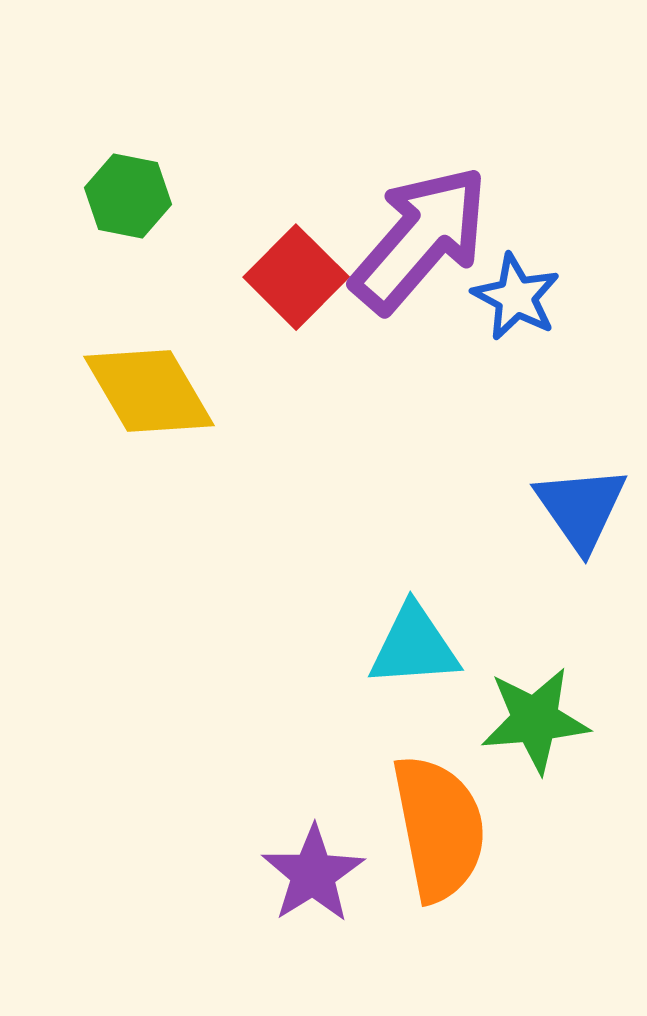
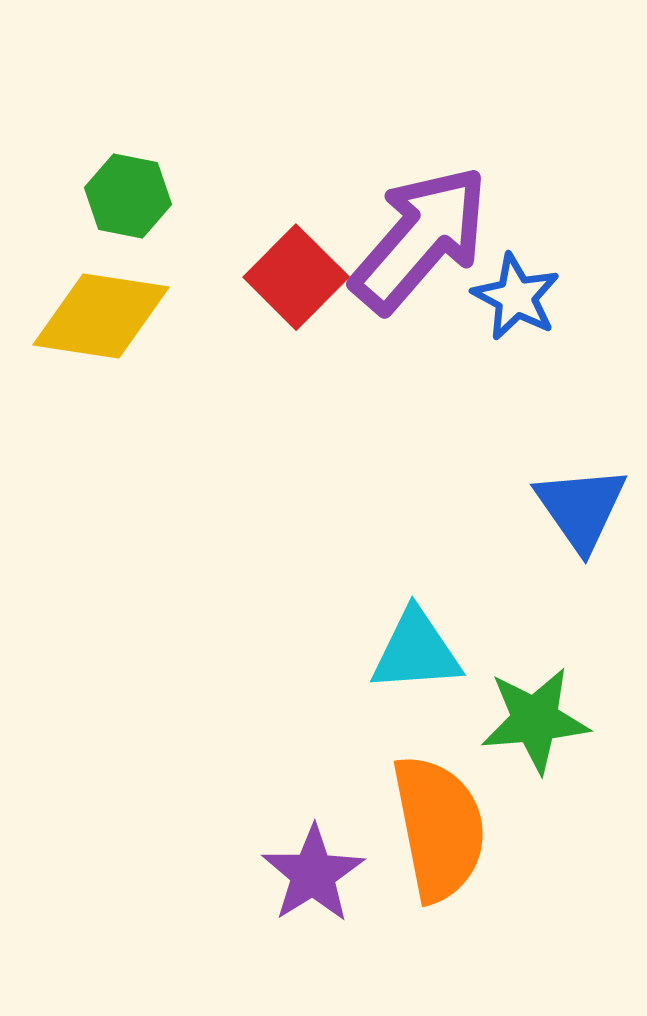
yellow diamond: moved 48 px left, 75 px up; rotated 51 degrees counterclockwise
cyan triangle: moved 2 px right, 5 px down
